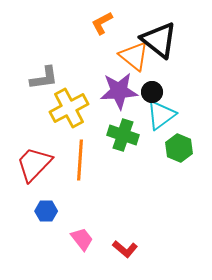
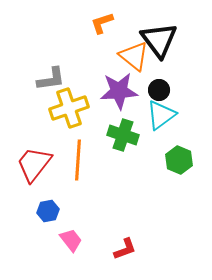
orange L-shape: rotated 10 degrees clockwise
black triangle: rotated 15 degrees clockwise
gray L-shape: moved 7 px right, 1 px down
black circle: moved 7 px right, 2 px up
yellow cross: rotated 9 degrees clockwise
green hexagon: moved 12 px down
orange line: moved 2 px left
red trapezoid: rotated 6 degrees counterclockwise
blue hexagon: moved 2 px right; rotated 10 degrees counterclockwise
pink trapezoid: moved 11 px left, 1 px down
red L-shape: rotated 60 degrees counterclockwise
